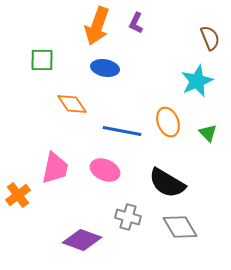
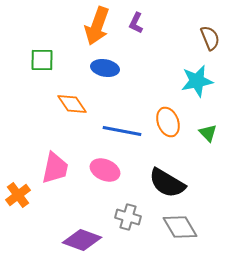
cyan star: rotated 12 degrees clockwise
